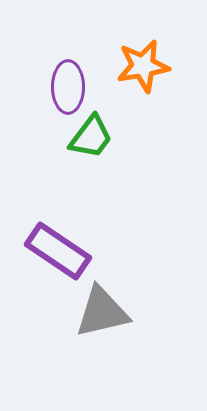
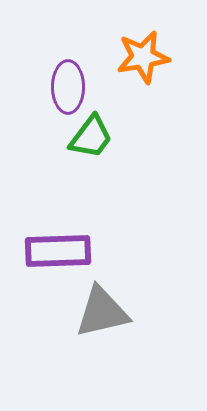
orange star: moved 9 px up
purple rectangle: rotated 36 degrees counterclockwise
